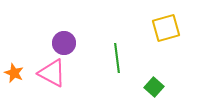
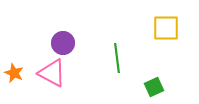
yellow square: rotated 16 degrees clockwise
purple circle: moved 1 px left
green square: rotated 24 degrees clockwise
